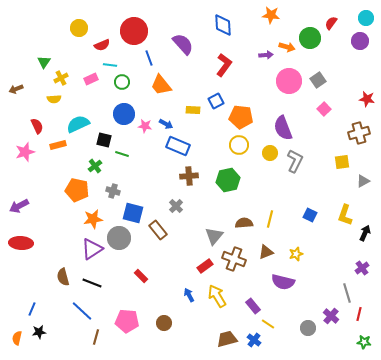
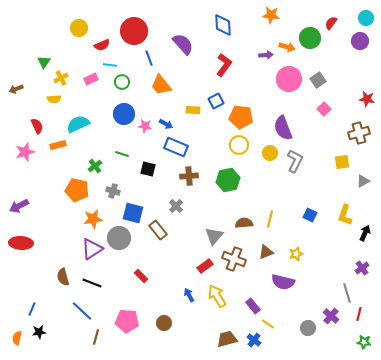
pink circle at (289, 81): moved 2 px up
black square at (104, 140): moved 44 px right, 29 px down
blue rectangle at (178, 146): moved 2 px left, 1 px down
